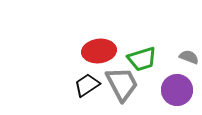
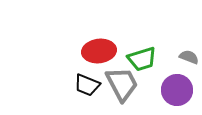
black trapezoid: rotated 124 degrees counterclockwise
